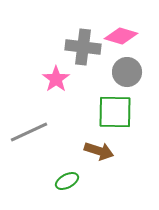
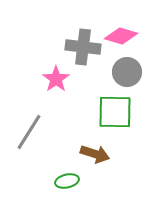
gray line: rotated 33 degrees counterclockwise
brown arrow: moved 4 px left, 3 px down
green ellipse: rotated 15 degrees clockwise
